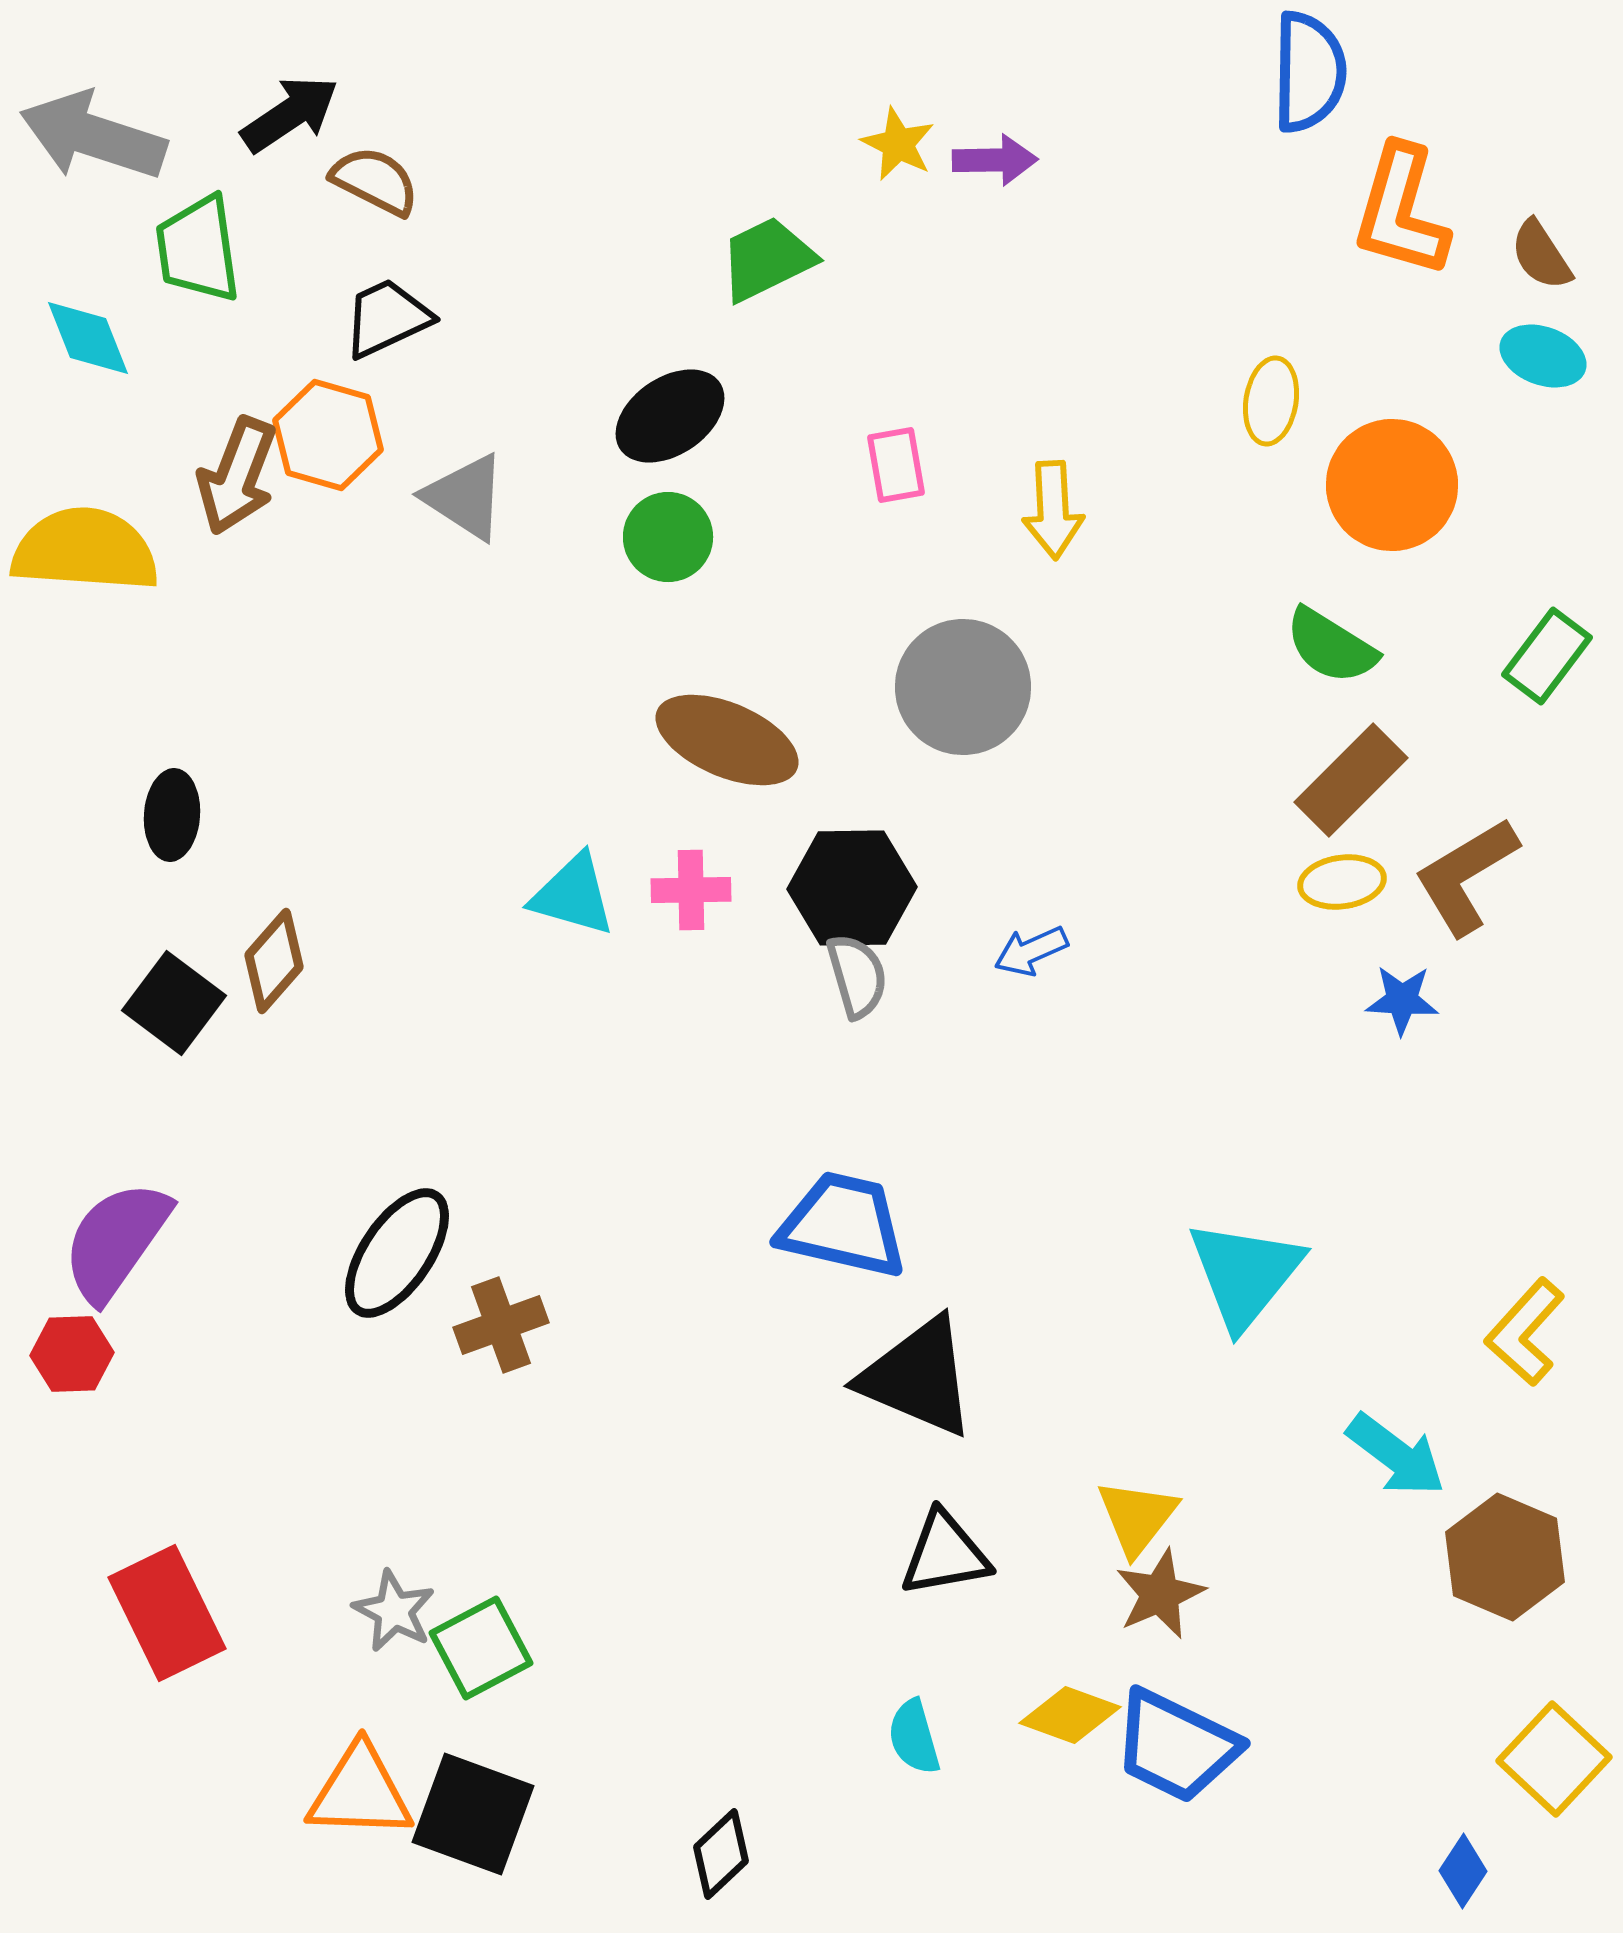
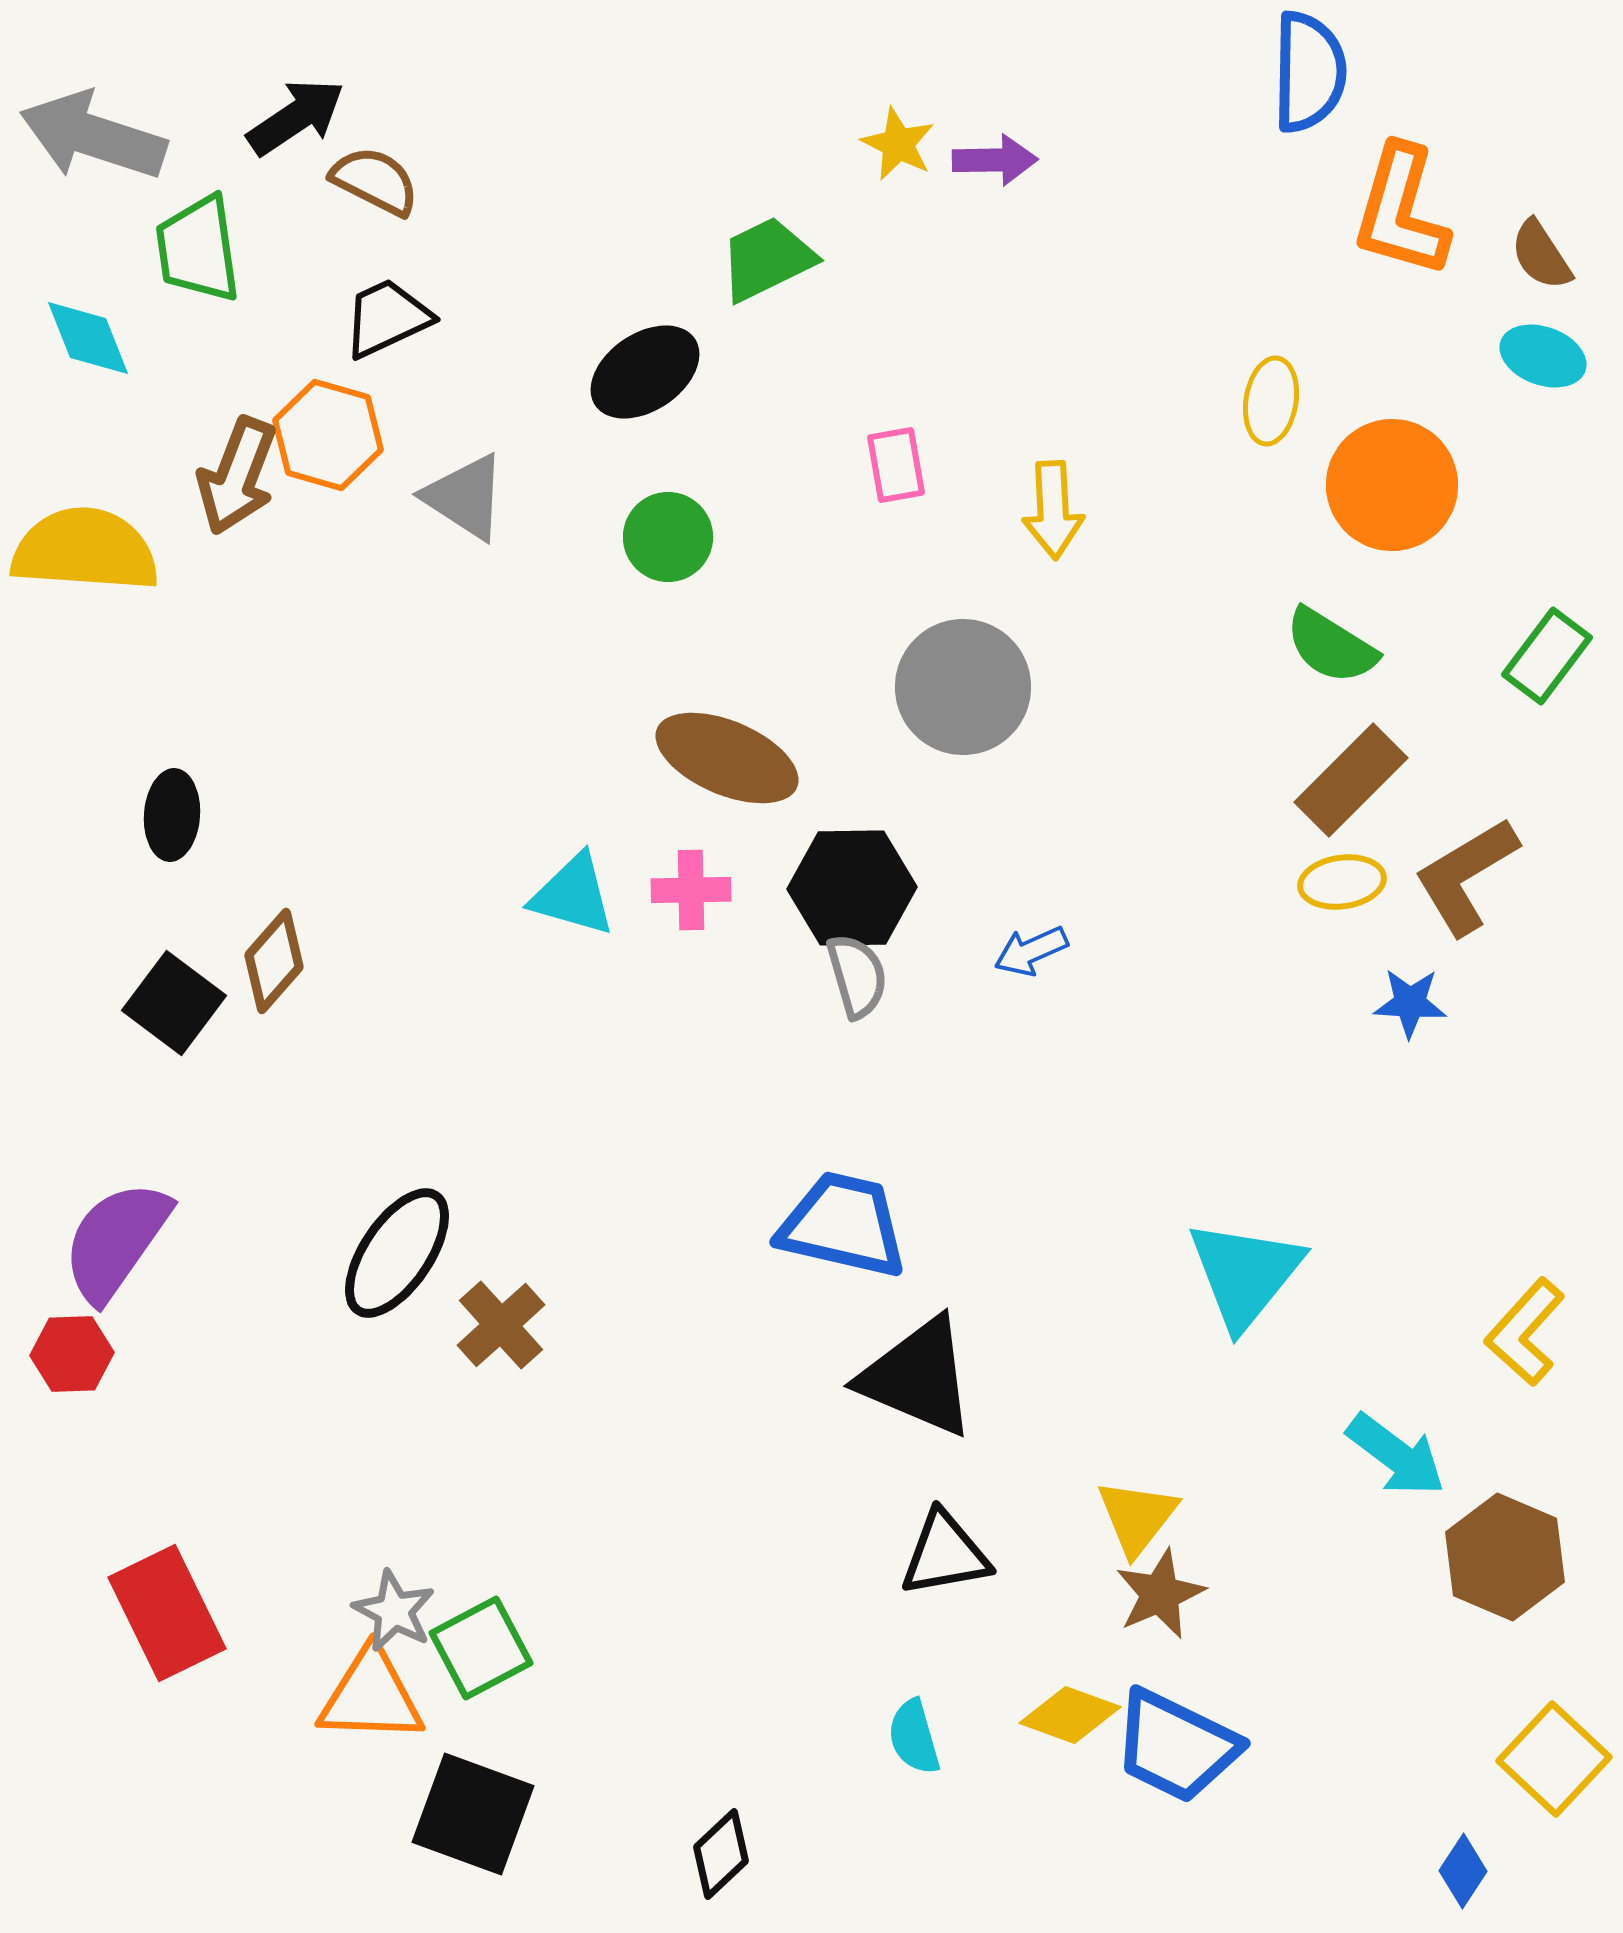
black arrow at (290, 114): moved 6 px right, 3 px down
black ellipse at (670, 416): moved 25 px left, 44 px up
brown ellipse at (727, 740): moved 18 px down
blue star at (1402, 1000): moved 8 px right, 3 px down
brown cross at (501, 1325): rotated 22 degrees counterclockwise
orange triangle at (360, 1792): moved 11 px right, 96 px up
